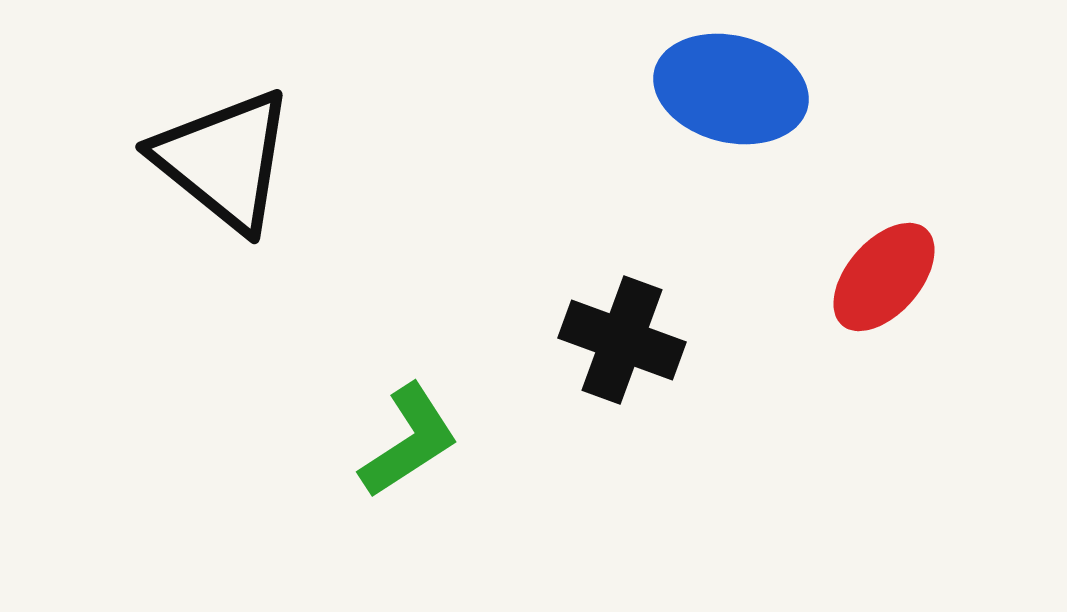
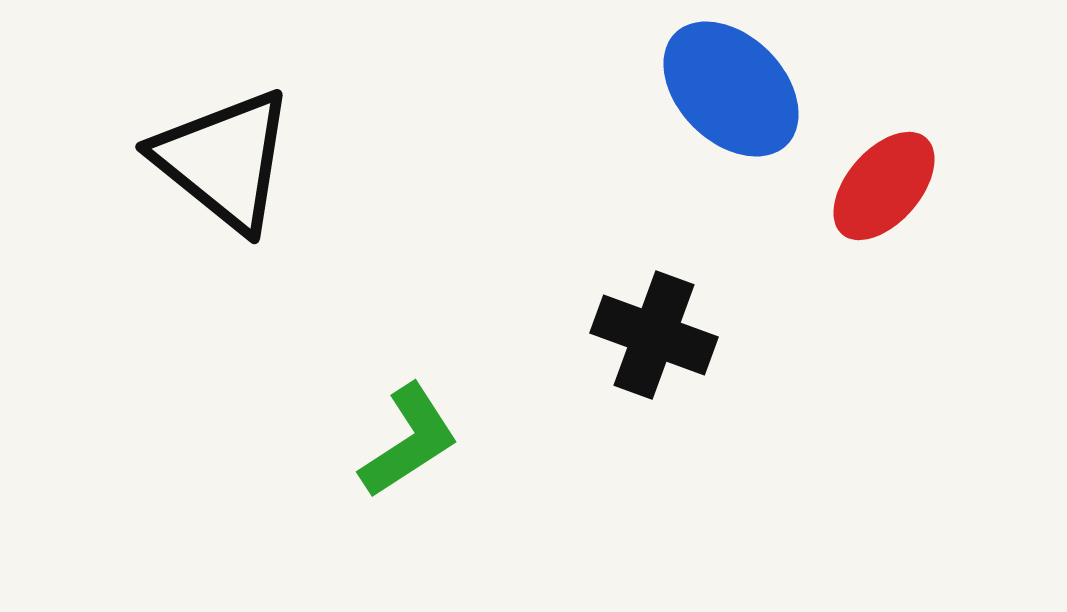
blue ellipse: rotated 31 degrees clockwise
red ellipse: moved 91 px up
black cross: moved 32 px right, 5 px up
